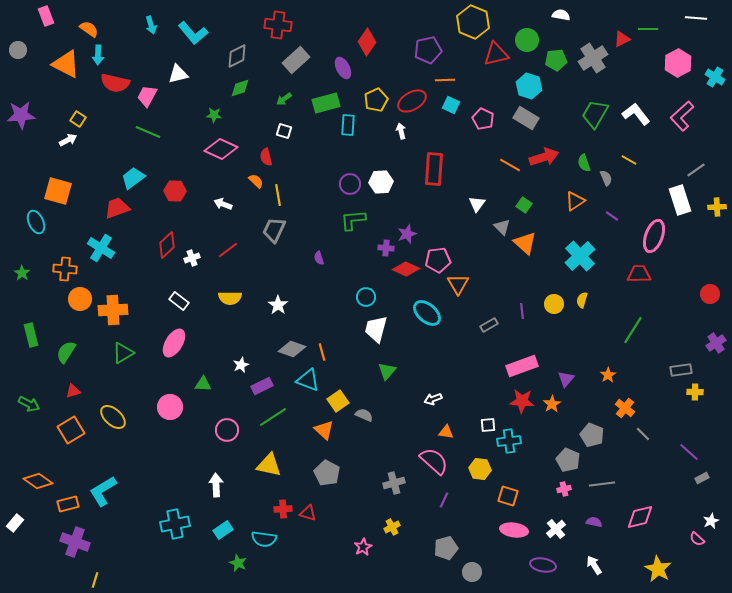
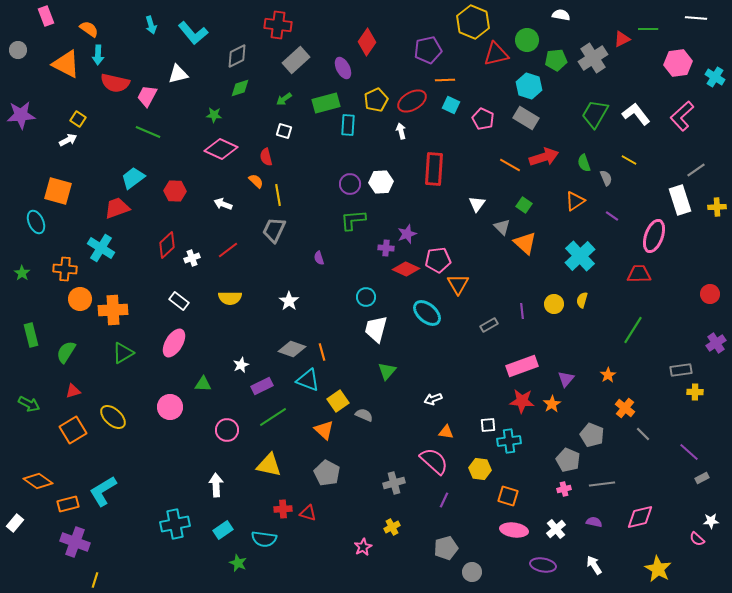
pink hexagon at (678, 63): rotated 20 degrees clockwise
white star at (278, 305): moved 11 px right, 4 px up
orange square at (71, 430): moved 2 px right
white star at (711, 521): rotated 21 degrees clockwise
